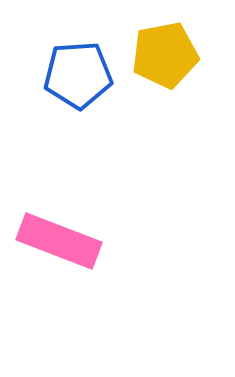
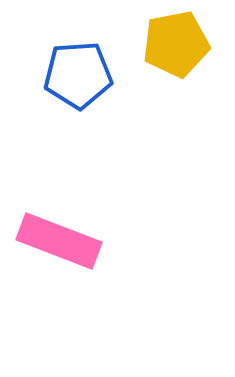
yellow pentagon: moved 11 px right, 11 px up
